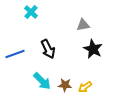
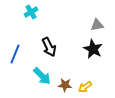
cyan cross: rotated 16 degrees clockwise
gray triangle: moved 14 px right
black arrow: moved 1 px right, 2 px up
blue line: rotated 48 degrees counterclockwise
cyan arrow: moved 5 px up
